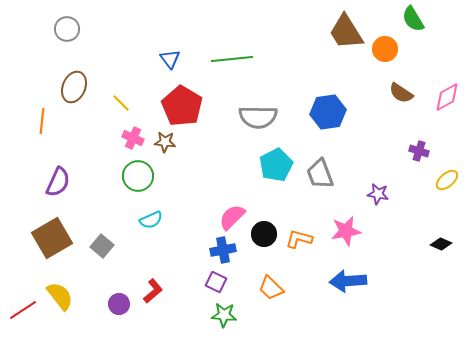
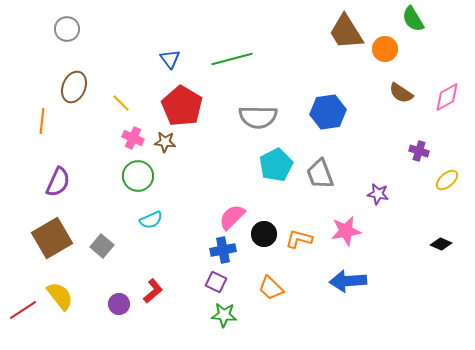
green line: rotated 9 degrees counterclockwise
